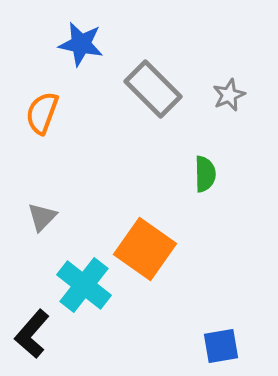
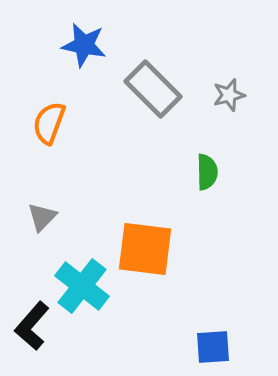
blue star: moved 3 px right, 1 px down
gray star: rotated 8 degrees clockwise
orange semicircle: moved 7 px right, 10 px down
green semicircle: moved 2 px right, 2 px up
orange square: rotated 28 degrees counterclockwise
cyan cross: moved 2 px left, 1 px down
black L-shape: moved 8 px up
blue square: moved 8 px left, 1 px down; rotated 6 degrees clockwise
